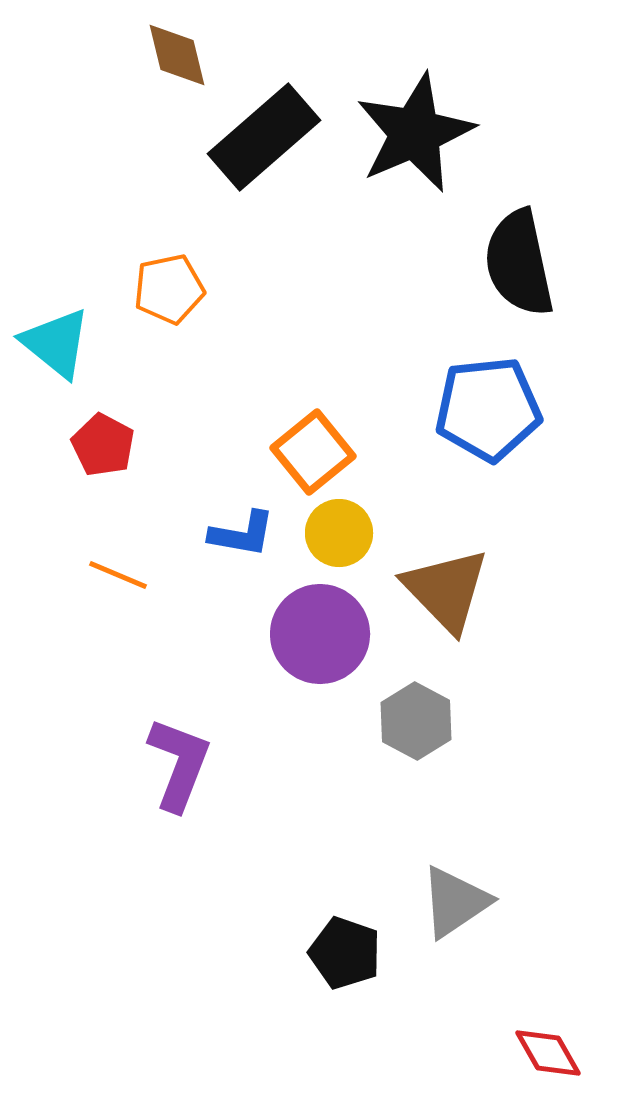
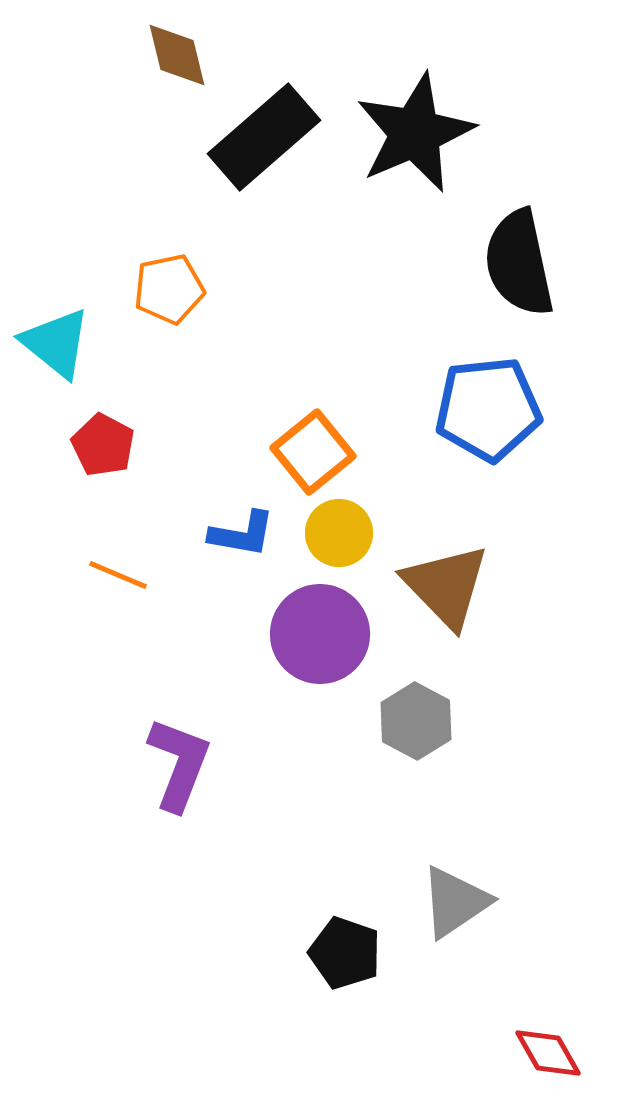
brown triangle: moved 4 px up
